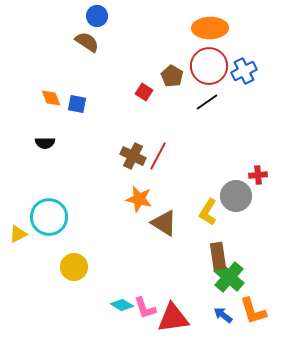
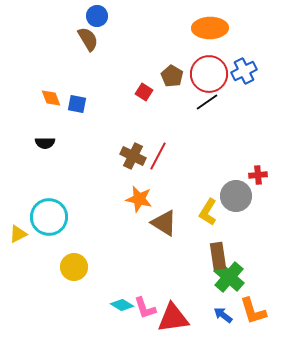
brown semicircle: moved 1 px right, 3 px up; rotated 25 degrees clockwise
red circle: moved 8 px down
